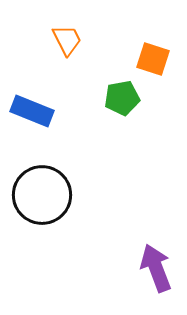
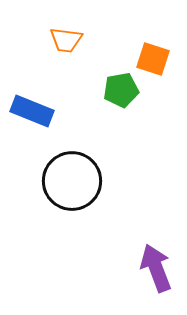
orange trapezoid: moved 1 px left; rotated 124 degrees clockwise
green pentagon: moved 1 px left, 8 px up
black circle: moved 30 px right, 14 px up
